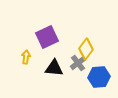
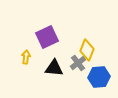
yellow diamond: moved 1 px right, 1 px down; rotated 15 degrees counterclockwise
